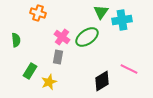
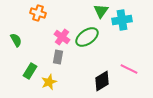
green triangle: moved 1 px up
green semicircle: rotated 24 degrees counterclockwise
